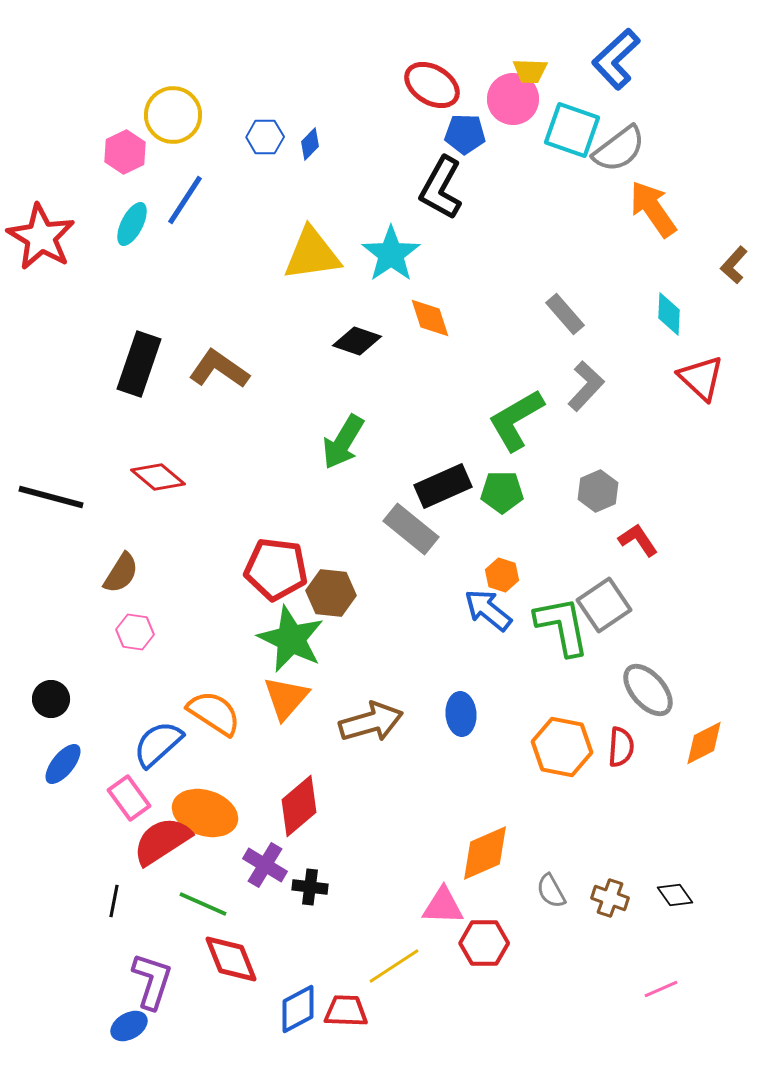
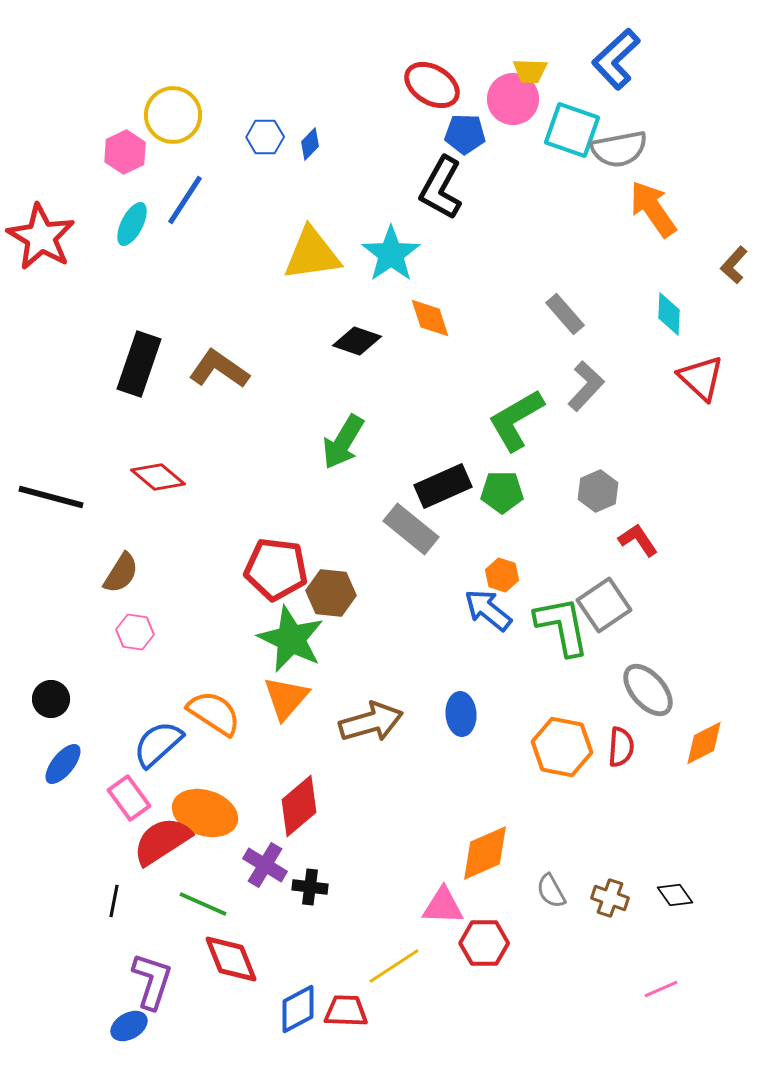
gray semicircle at (619, 149): rotated 26 degrees clockwise
